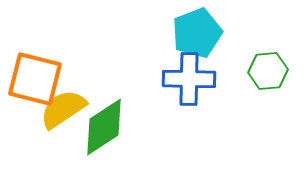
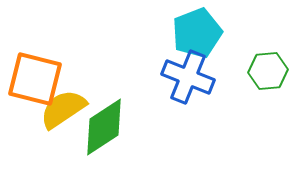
blue cross: moved 1 px left, 2 px up; rotated 21 degrees clockwise
